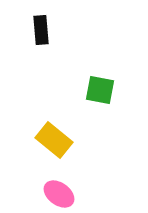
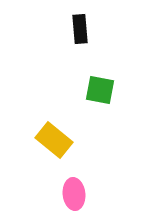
black rectangle: moved 39 px right, 1 px up
pink ellipse: moved 15 px right; rotated 48 degrees clockwise
